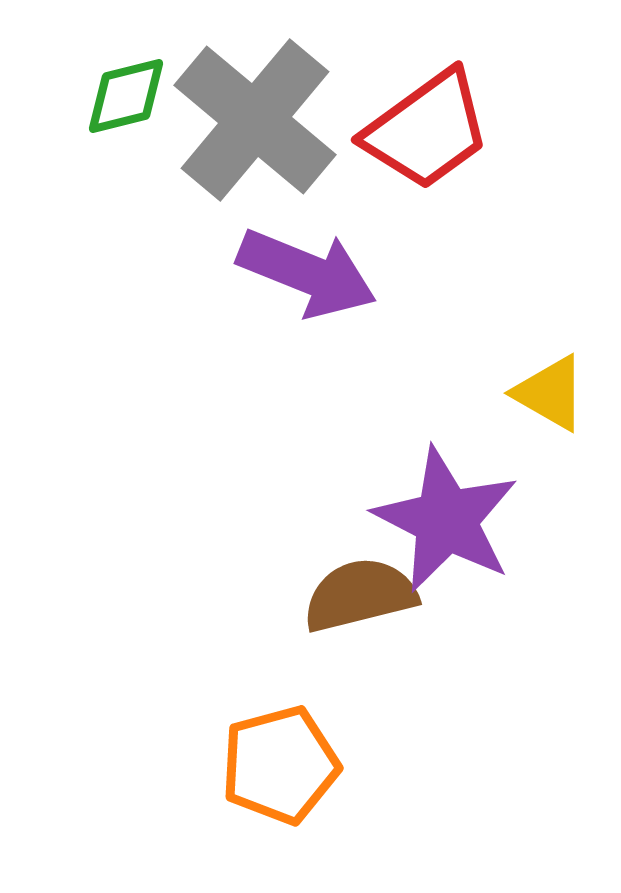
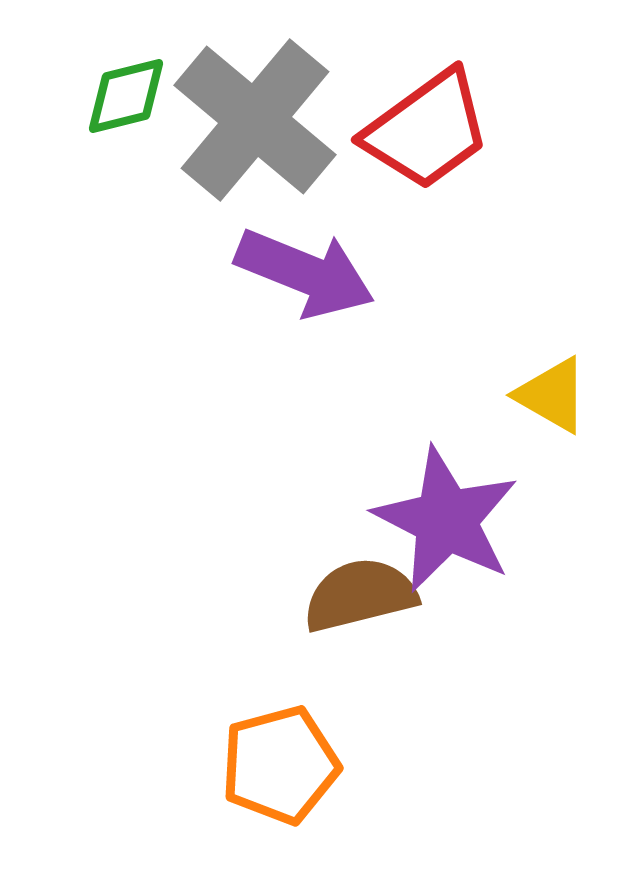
purple arrow: moved 2 px left
yellow triangle: moved 2 px right, 2 px down
